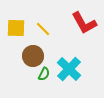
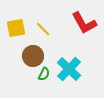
yellow square: rotated 12 degrees counterclockwise
